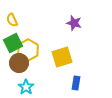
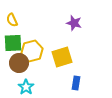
green square: rotated 24 degrees clockwise
yellow hexagon: moved 4 px right, 1 px down; rotated 15 degrees clockwise
